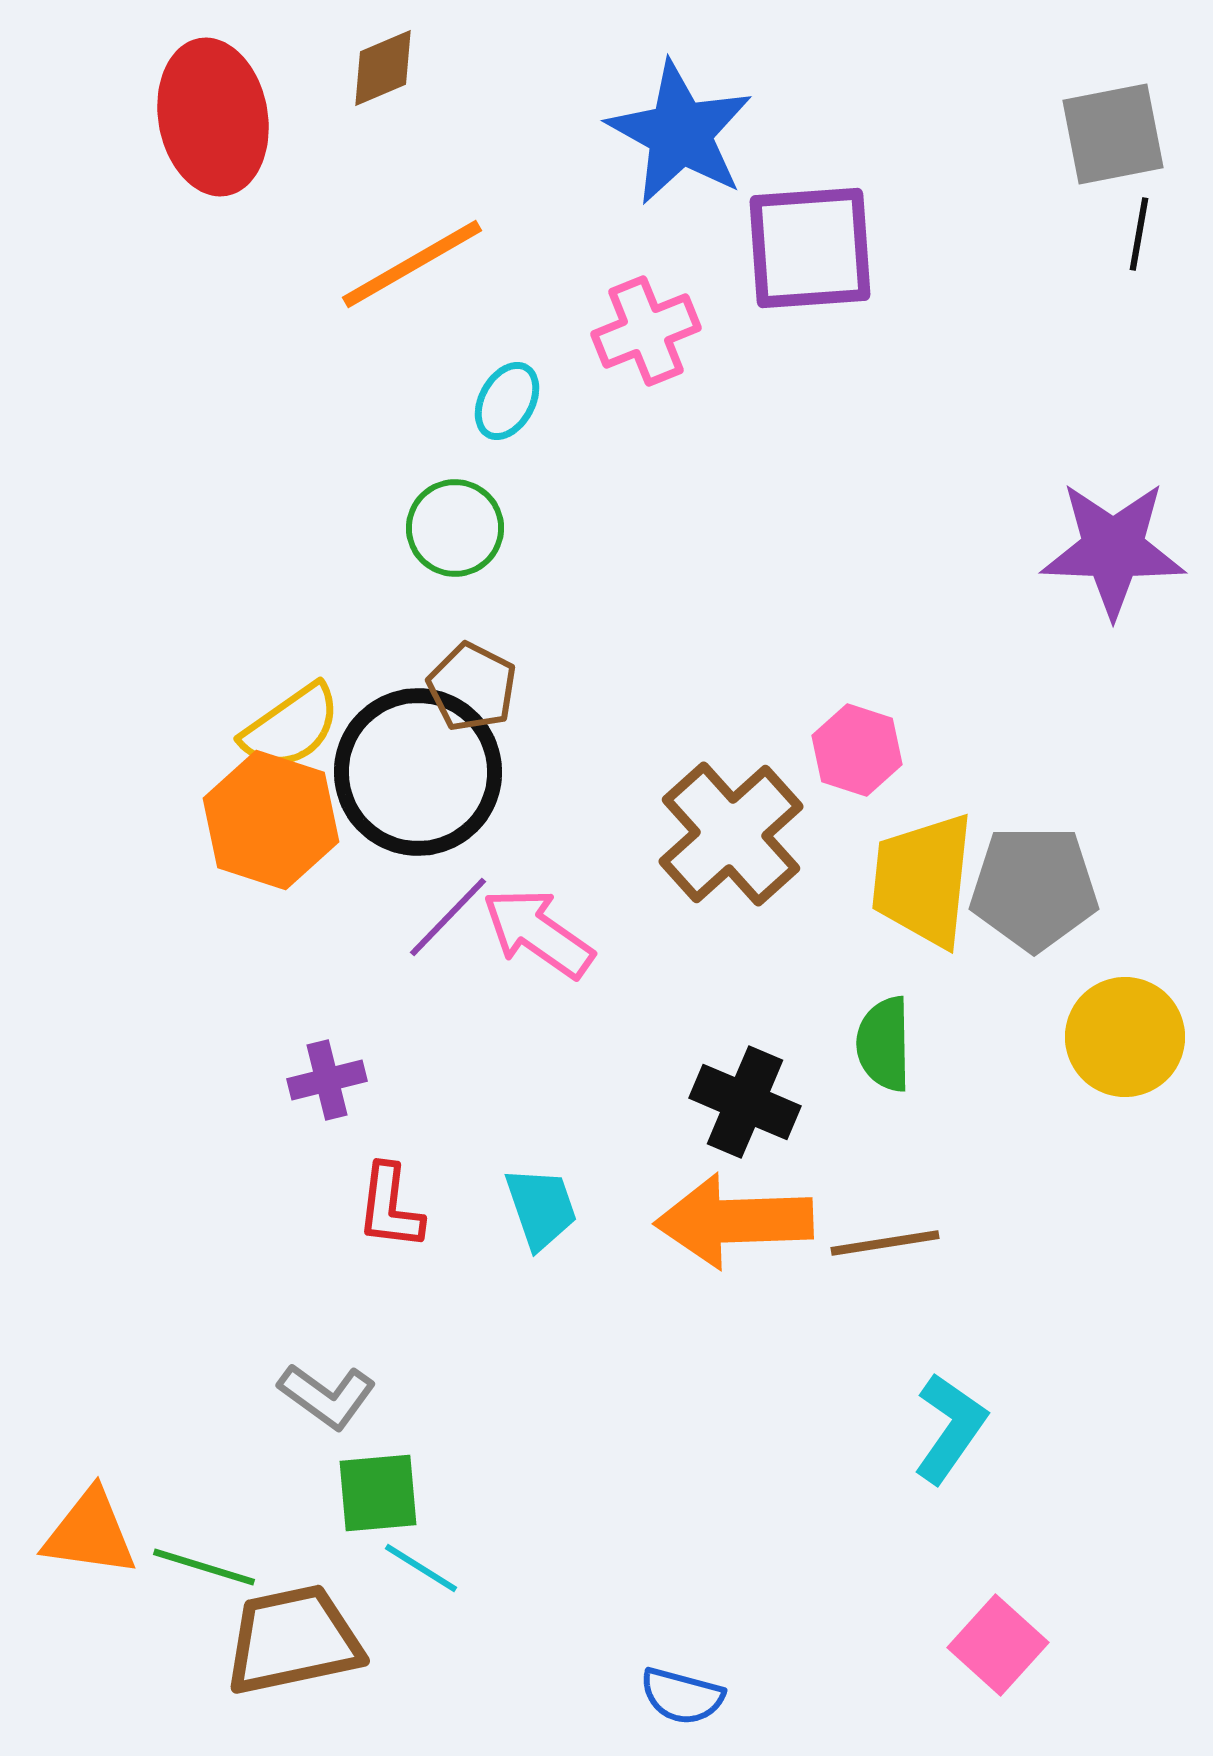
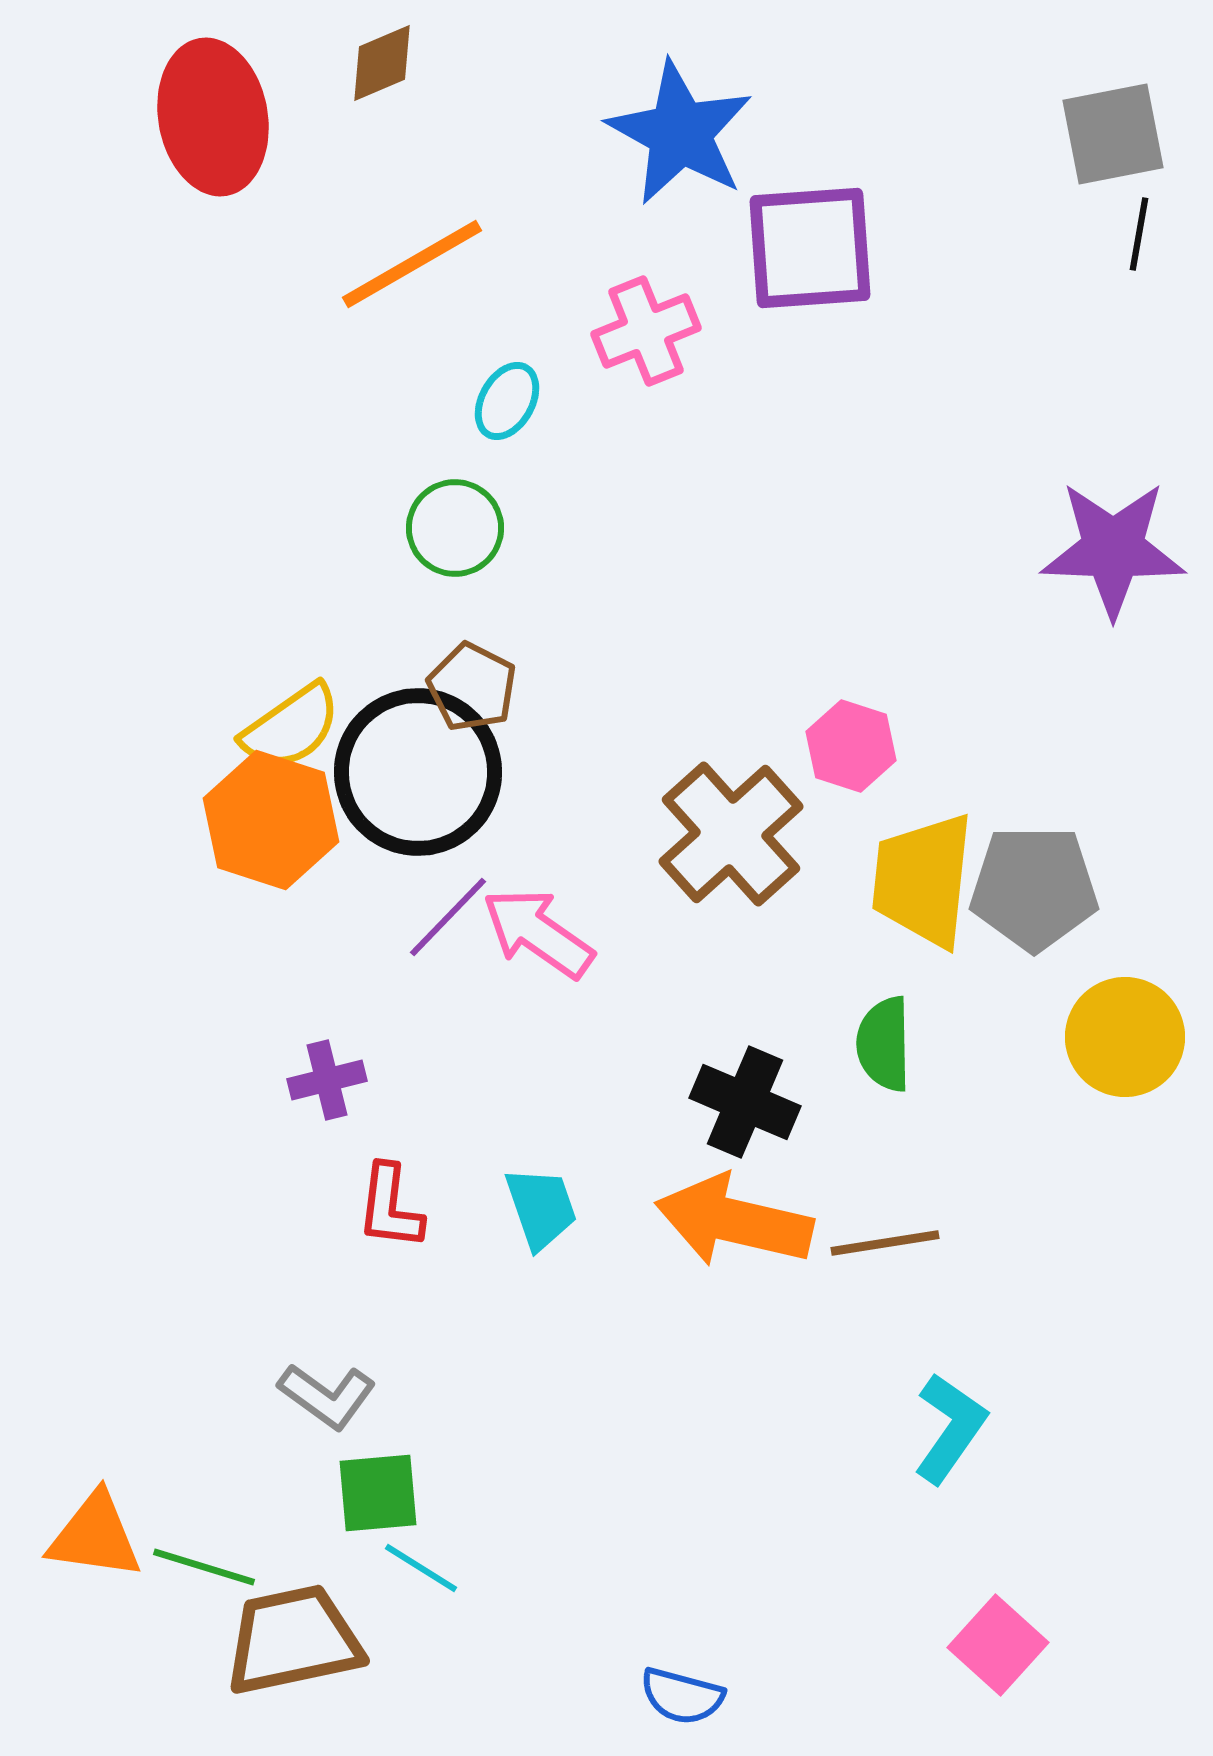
brown diamond: moved 1 px left, 5 px up
pink hexagon: moved 6 px left, 4 px up
orange arrow: rotated 15 degrees clockwise
orange triangle: moved 5 px right, 3 px down
